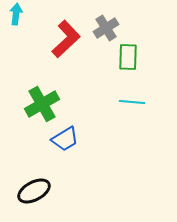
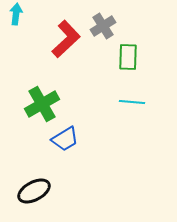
gray cross: moved 3 px left, 2 px up
